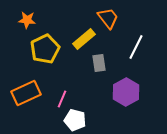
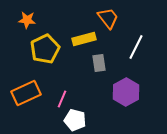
yellow rectangle: rotated 25 degrees clockwise
